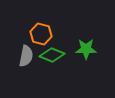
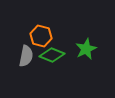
orange hexagon: moved 2 px down
green star: rotated 25 degrees counterclockwise
